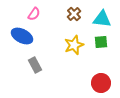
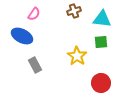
brown cross: moved 3 px up; rotated 24 degrees clockwise
yellow star: moved 3 px right, 11 px down; rotated 18 degrees counterclockwise
